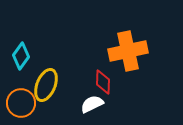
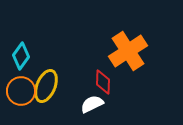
orange cross: rotated 21 degrees counterclockwise
yellow ellipse: moved 1 px down
orange circle: moved 12 px up
